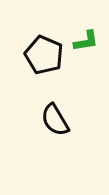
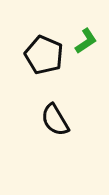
green L-shape: rotated 24 degrees counterclockwise
